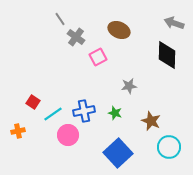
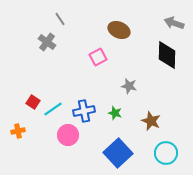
gray cross: moved 29 px left, 5 px down
gray star: rotated 21 degrees clockwise
cyan line: moved 5 px up
cyan circle: moved 3 px left, 6 px down
